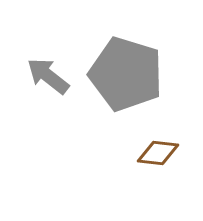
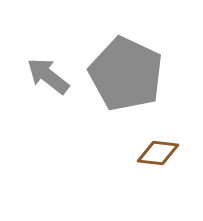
gray pentagon: rotated 8 degrees clockwise
